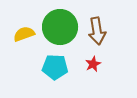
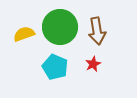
cyan pentagon: rotated 20 degrees clockwise
